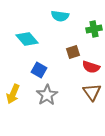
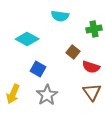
cyan diamond: rotated 20 degrees counterclockwise
brown square: rotated 32 degrees counterclockwise
blue square: moved 1 px left, 1 px up
